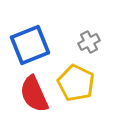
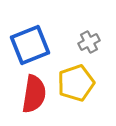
yellow pentagon: rotated 27 degrees clockwise
red semicircle: rotated 147 degrees counterclockwise
